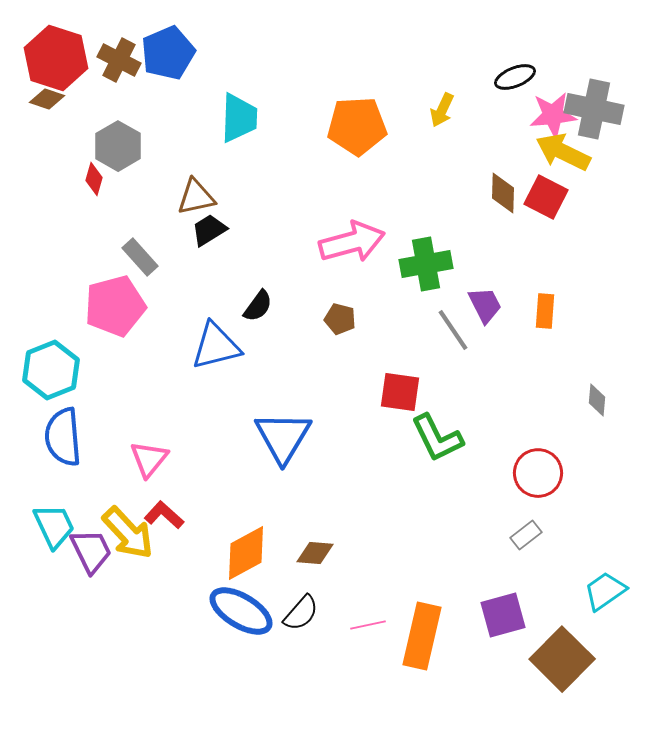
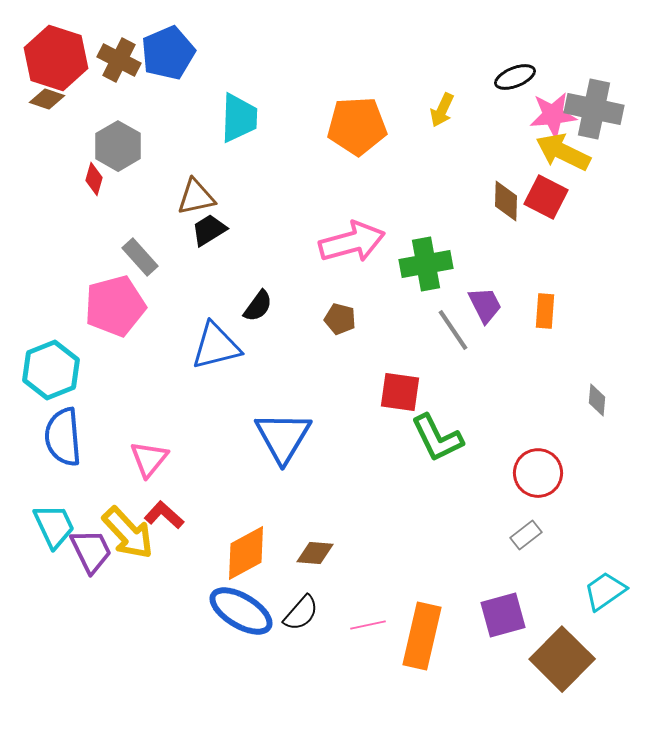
brown diamond at (503, 193): moved 3 px right, 8 px down
